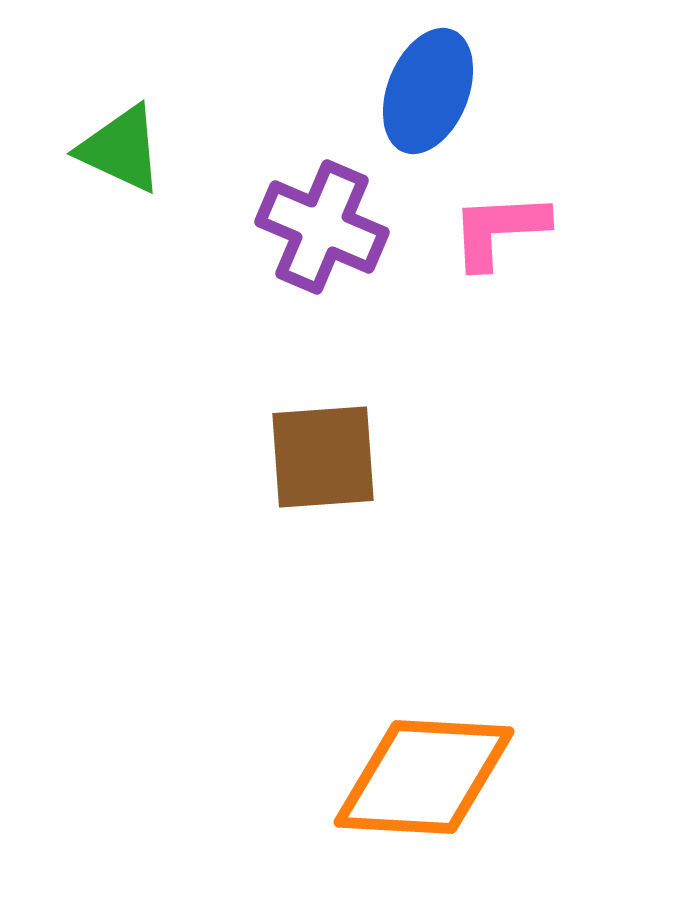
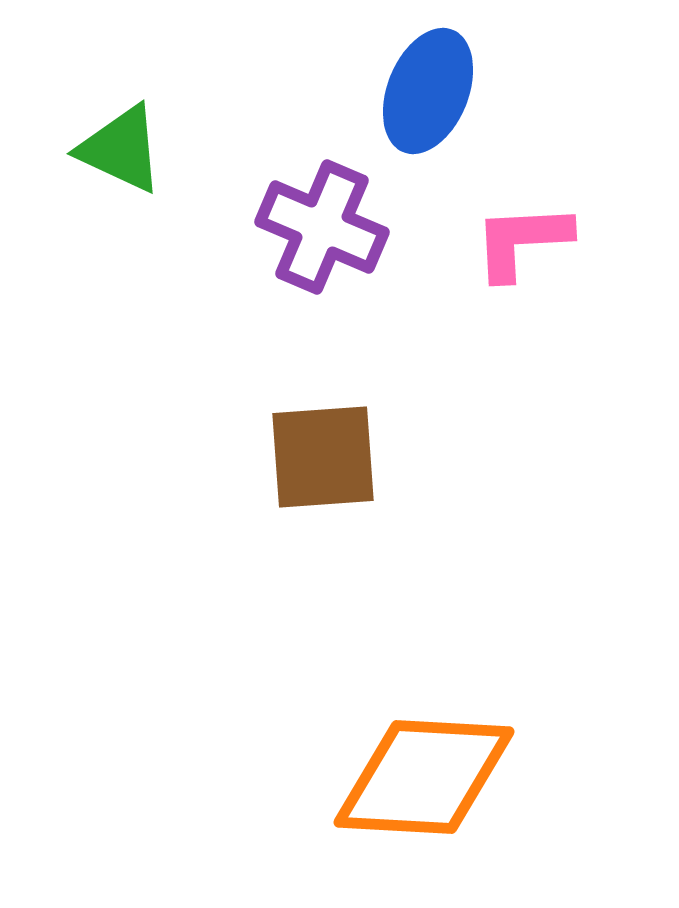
pink L-shape: moved 23 px right, 11 px down
